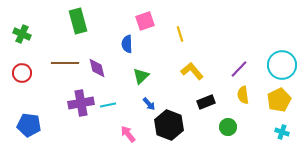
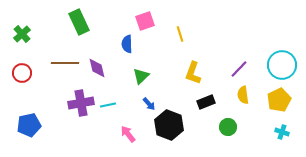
green rectangle: moved 1 px right, 1 px down; rotated 10 degrees counterclockwise
green cross: rotated 24 degrees clockwise
yellow L-shape: moved 1 px right, 2 px down; rotated 120 degrees counterclockwise
blue pentagon: rotated 20 degrees counterclockwise
